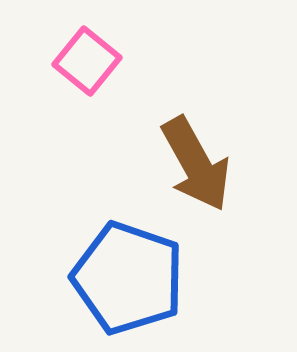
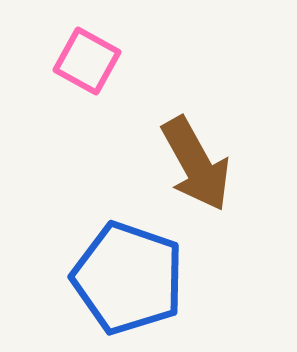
pink square: rotated 10 degrees counterclockwise
